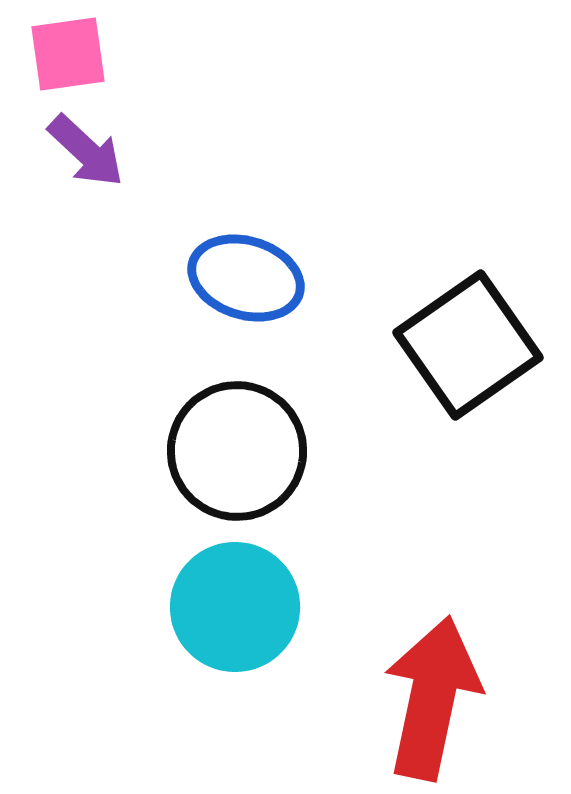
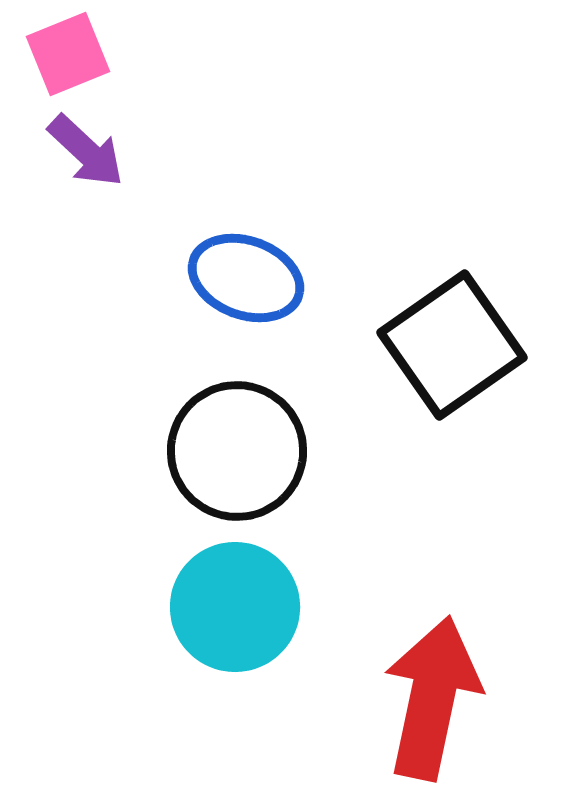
pink square: rotated 14 degrees counterclockwise
blue ellipse: rotated 3 degrees clockwise
black square: moved 16 px left
